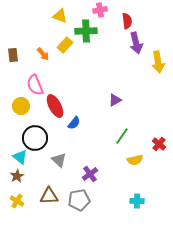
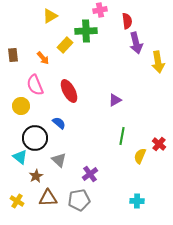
yellow triangle: moved 10 px left; rotated 49 degrees counterclockwise
orange arrow: moved 4 px down
red ellipse: moved 14 px right, 15 px up
blue semicircle: moved 15 px left; rotated 88 degrees counterclockwise
green line: rotated 24 degrees counterclockwise
yellow semicircle: moved 5 px right, 4 px up; rotated 126 degrees clockwise
brown star: moved 19 px right
brown triangle: moved 1 px left, 2 px down
